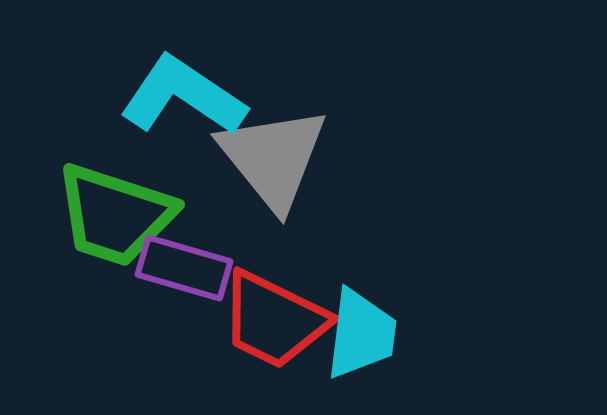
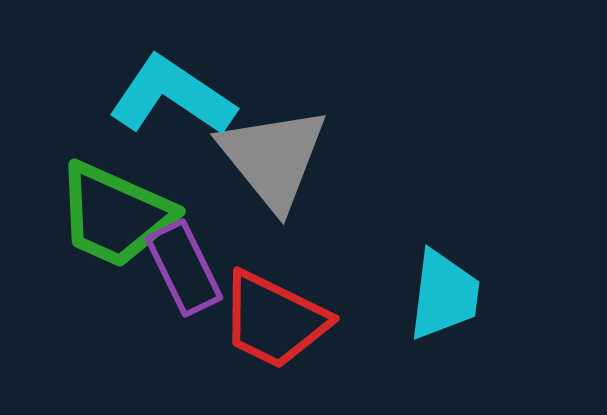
cyan L-shape: moved 11 px left
green trapezoid: rotated 6 degrees clockwise
purple rectangle: rotated 48 degrees clockwise
cyan trapezoid: moved 83 px right, 39 px up
